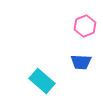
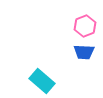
blue trapezoid: moved 3 px right, 10 px up
